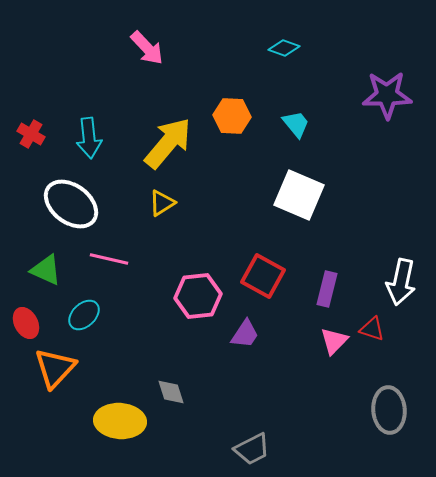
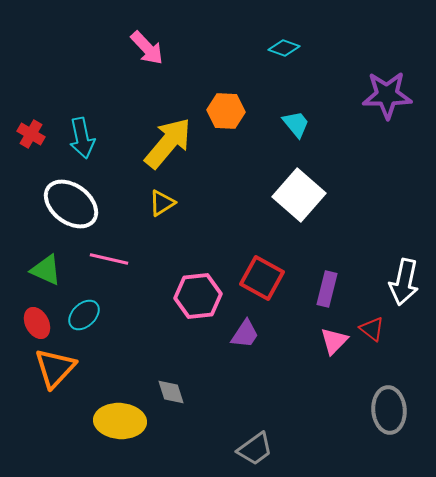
orange hexagon: moved 6 px left, 5 px up
cyan arrow: moved 7 px left; rotated 6 degrees counterclockwise
white square: rotated 18 degrees clockwise
red square: moved 1 px left, 2 px down
white arrow: moved 3 px right
red ellipse: moved 11 px right
red triangle: rotated 20 degrees clockwise
gray trapezoid: moved 3 px right; rotated 9 degrees counterclockwise
